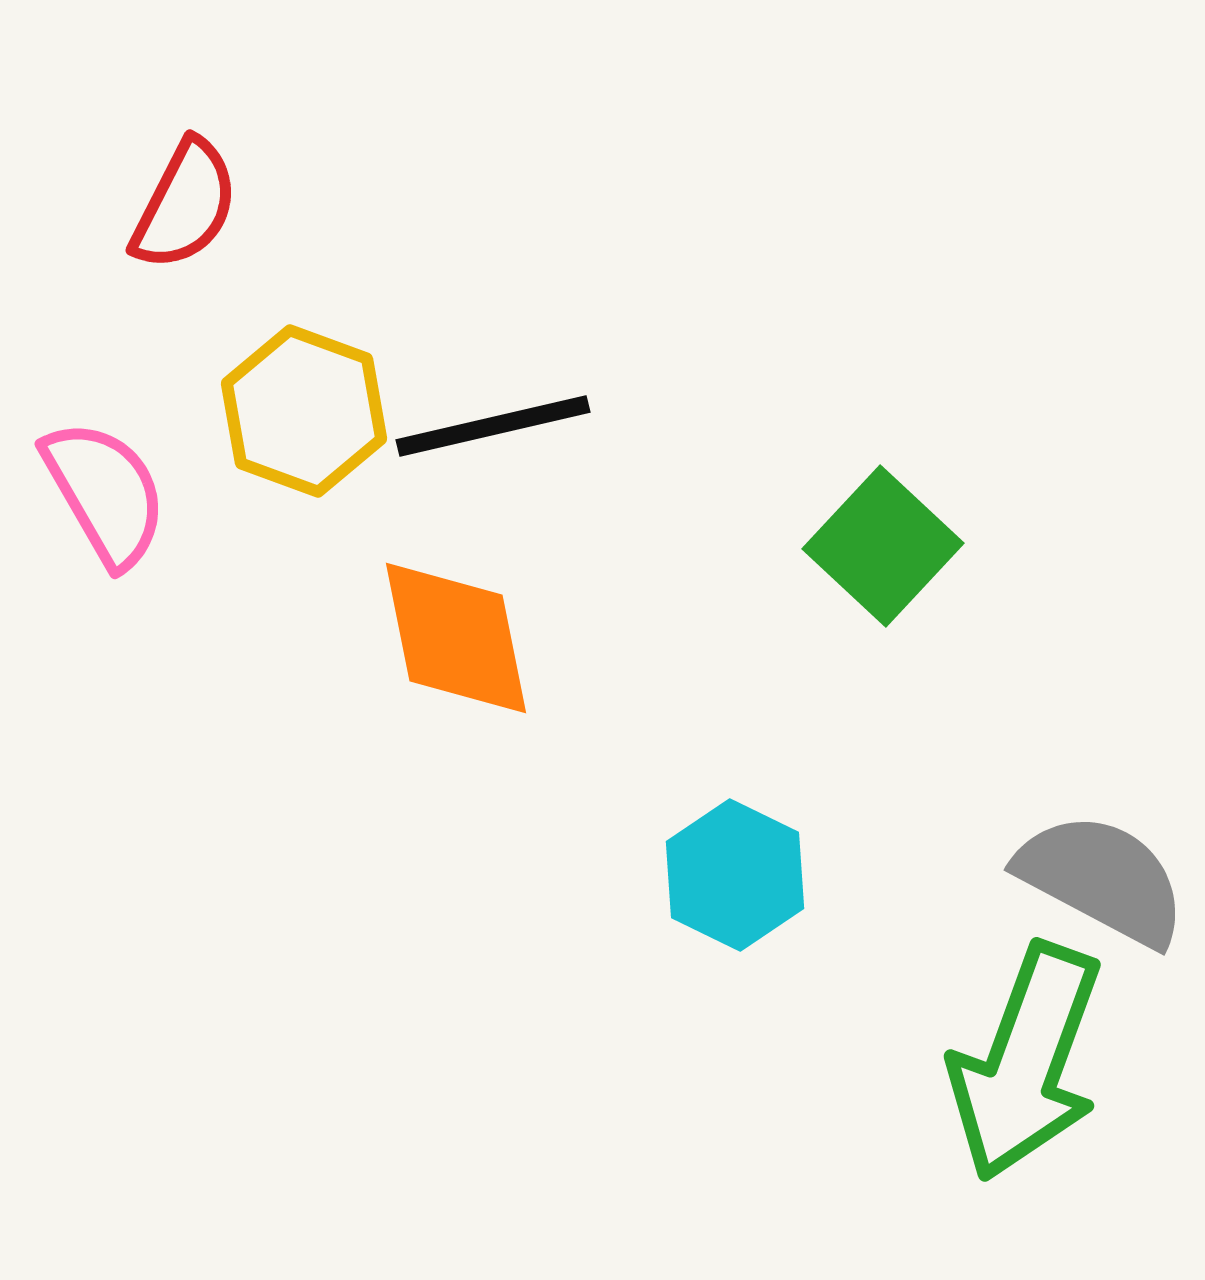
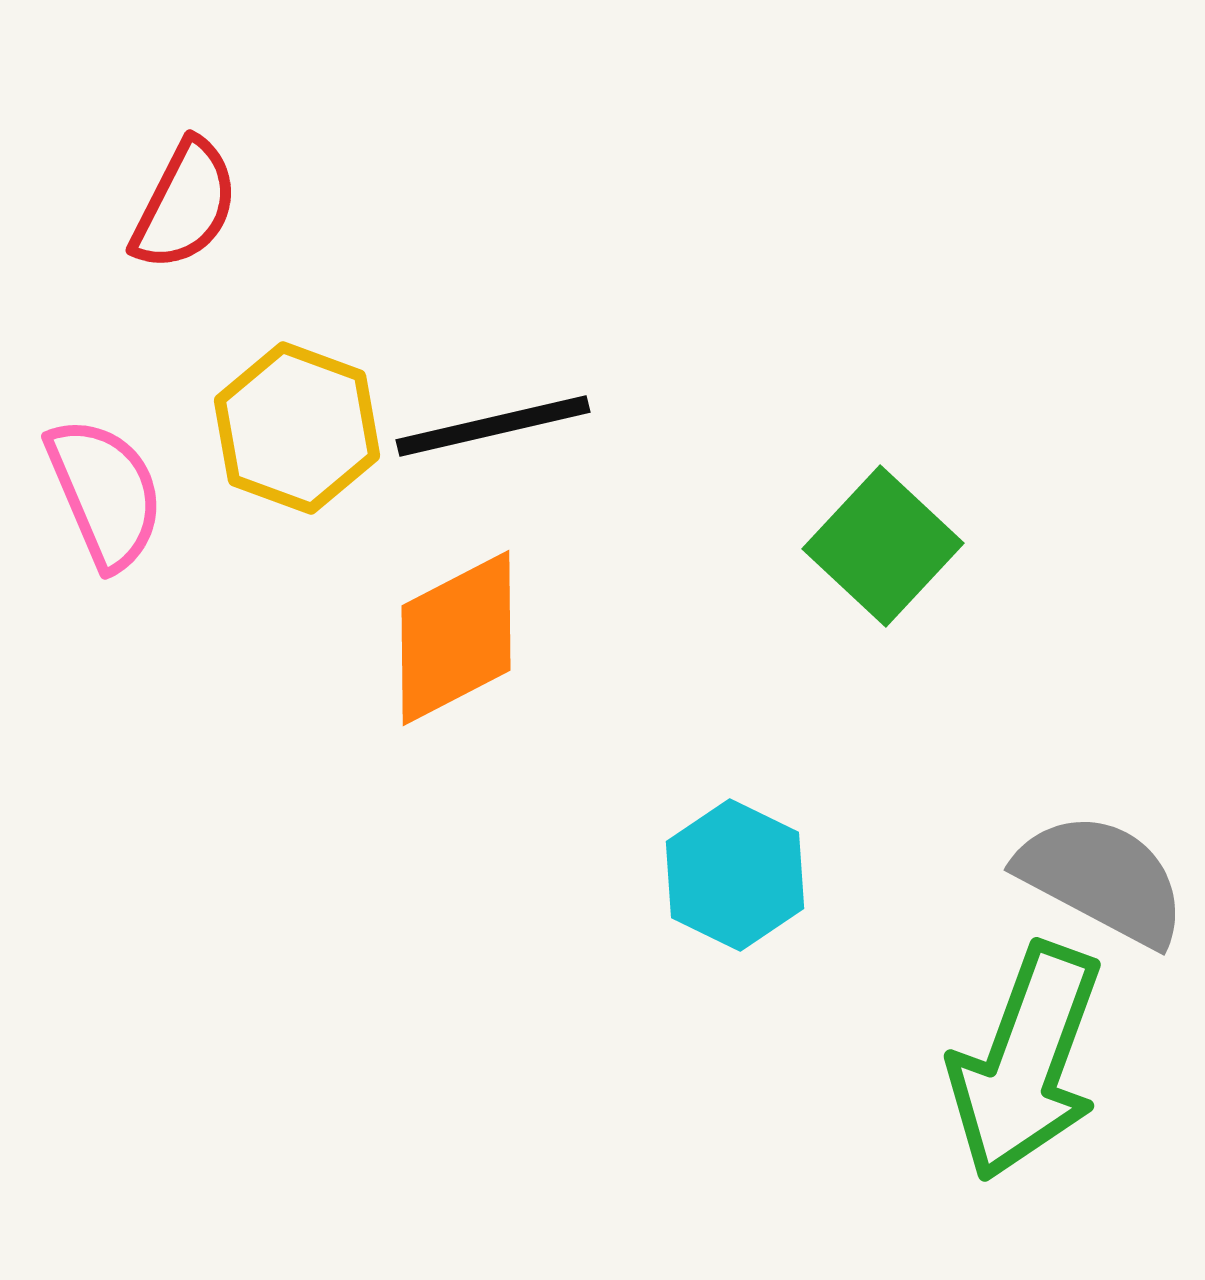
yellow hexagon: moved 7 px left, 17 px down
pink semicircle: rotated 7 degrees clockwise
orange diamond: rotated 74 degrees clockwise
